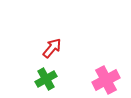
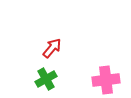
pink cross: rotated 20 degrees clockwise
